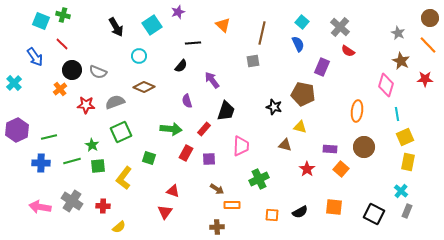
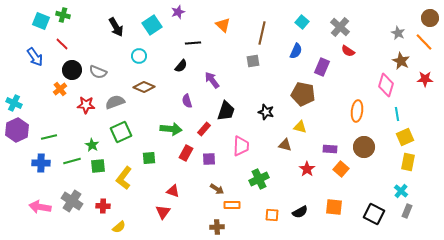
blue semicircle at (298, 44): moved 2 px left, 7 px down; rotated 49 degrees clockwise
orange line at (428, 45): moved 4 px left, 3 px up
cyan cross at (14, 83): moved 20 px down; rotated 21 degrees counterclockwise
black star at (274, 107): moved 8 px left, 5 px down
green square at (149, 158): rotated 24 degrees counterclockwise
red triangle at (165, 212): moved 2 px left
